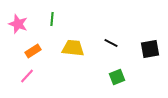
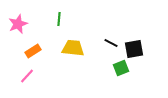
green line: moved 7 px right
pink star: rotated 30 degrees clockwise
black square: moved 16 px left
green square: moved 4 px right, 9 px up
